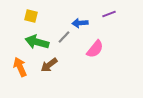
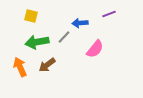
green arrow: rotated 25 degrees counterclockwise
brown arrow: moved 2 px left
